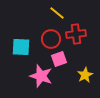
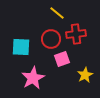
pink square: moved 3 px right
pink star: moved 8 px left, 2 px down; rotated 25 degrees clockwise
